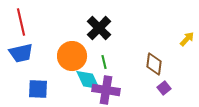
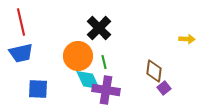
yellow arrow: rotated 49 degrees clockwise
orange circle: moved 6 px right
brown diamond: moved 7 px down
